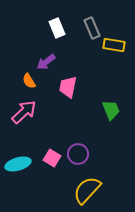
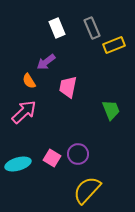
yellow rectangle: rotated 30 degrees counterclockwise
